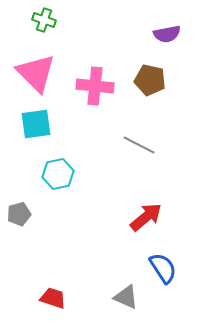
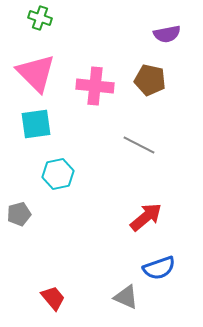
green cross: moved 4 px left, 2 px up
blue semicircle: moved 4 px left; rotated 104 degrees clockwise
red trapezoid: rotated 32 degrees clockwise
